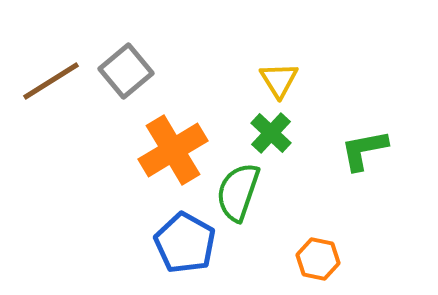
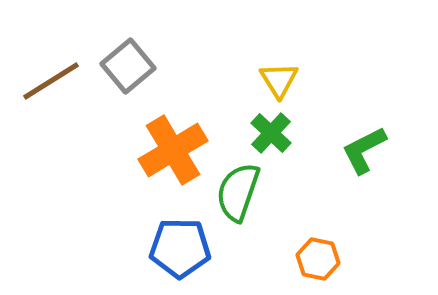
gray square: moved 2 px right, 5 px up
green L-shape: rotated 16 degrees counterclockwise
blue pentagon: moved 5 px left, 5 px down; rotated 28 degrees counterclockwise
